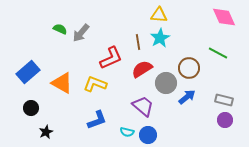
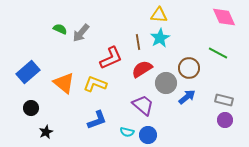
orange triangle: moved 2 px right; rotated 10 degrees clockwise
purple trapezoid: moved 1 px up
